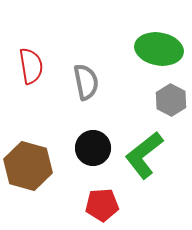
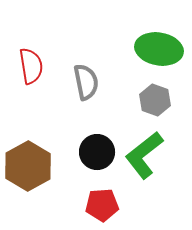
gray hexagon: moved 16 px left; rotated 8 degrees counterclockwise
black circle: moved 4 px right, 4 px down
brown hexagon: rotated 15 degrees clockwise
